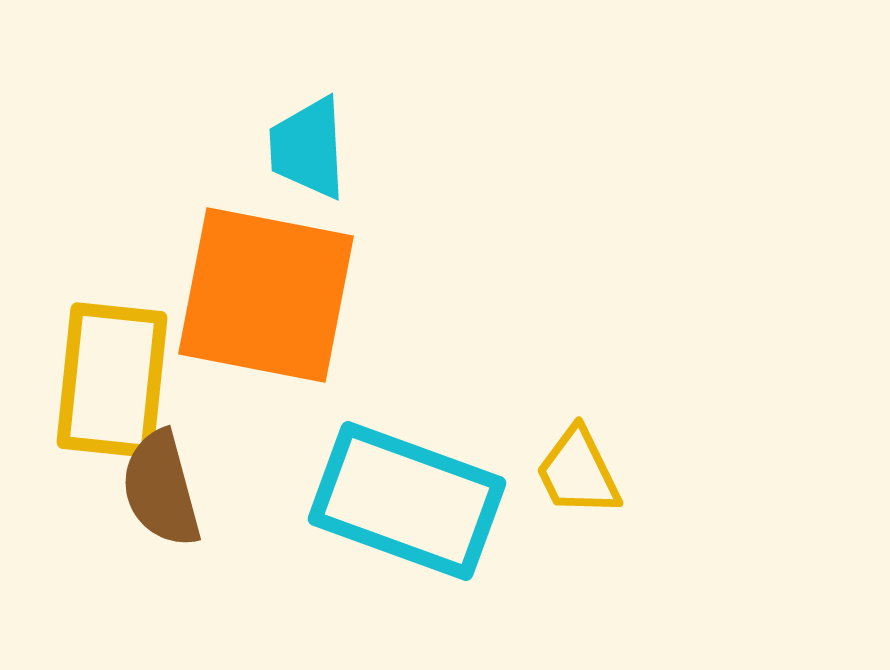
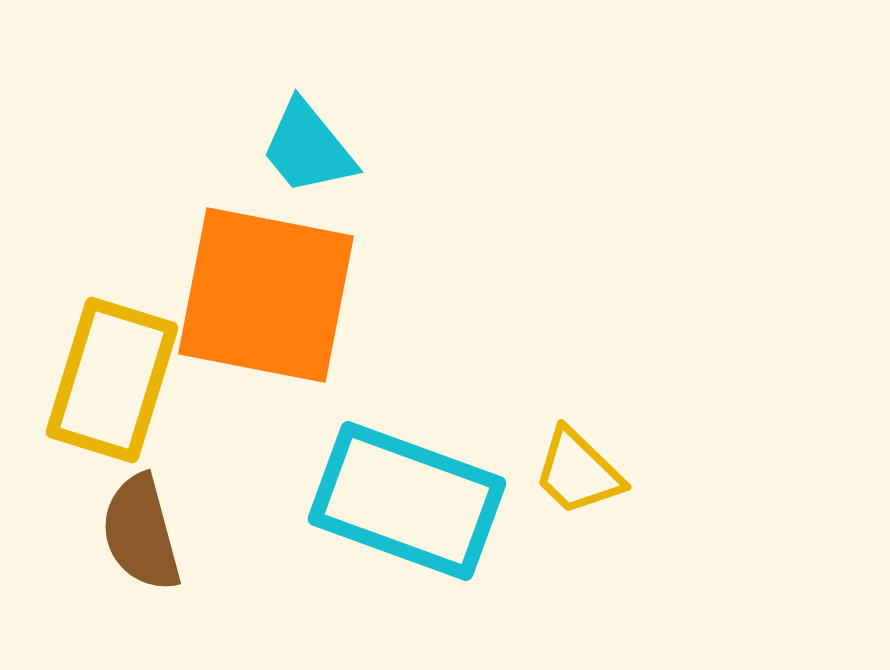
cyan trapezoid: rotated 36 degrees counterclockwise
yellow rectangle: rotated 11 degrees clockwise
yellow trapezoid: rotated 20 degrees counterclockwise
brown semicircle: moved 20 px left, 44 px down
